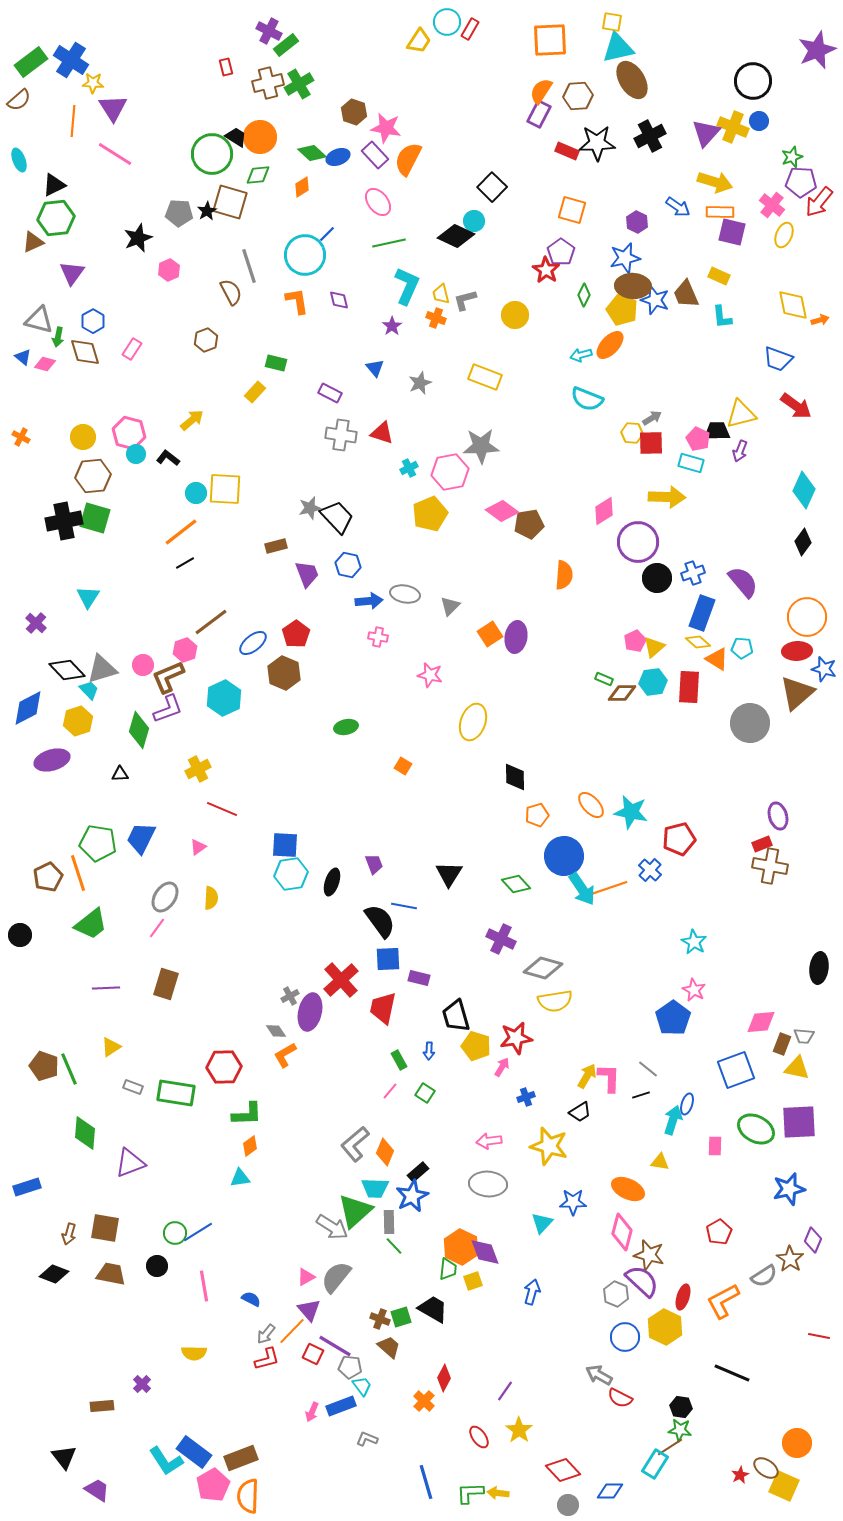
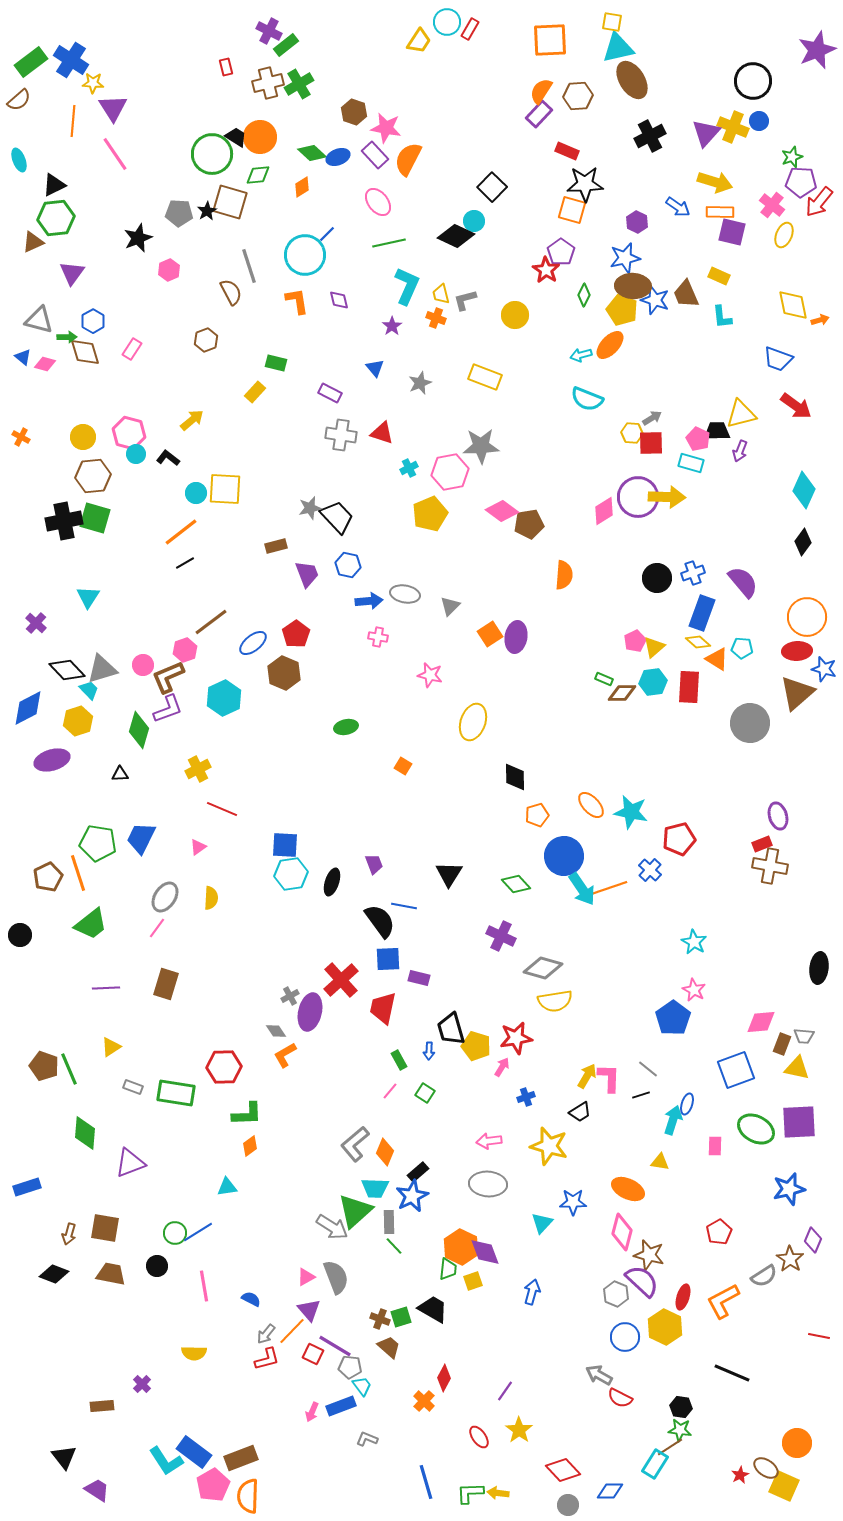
purple rectangle at (539, 114): rotated 16 degrees clockwise
black star at (597, 143): moved 12 px left, 41 px down
pink line at (115, 154): rotated 24 degrees clockwise
green arrow at (58, 337): moved 9 px right; rotated 102 degrees counterclockwise
purple circle at (638, 542): moved 45 px up
purple cross at (501, 939): moved 3 px up
black trapezoid at (456, 1016): moved 5 px left, 13 px down
cyan triangle at (240, 1178): moved 13 px left, 9 px down
gray semicircle at (336, 1277): rotated 120 degrees clockwise
